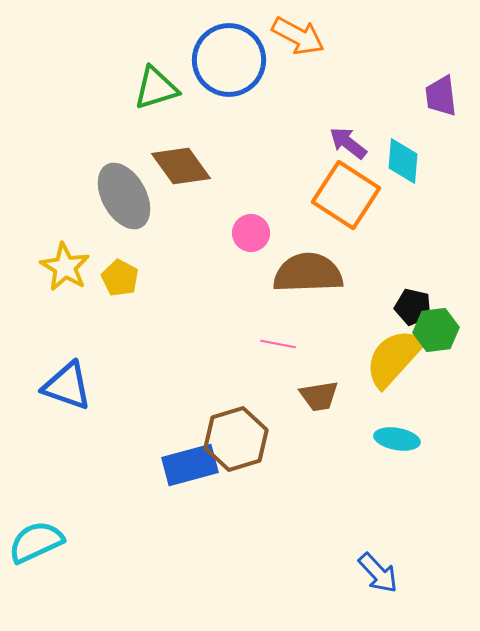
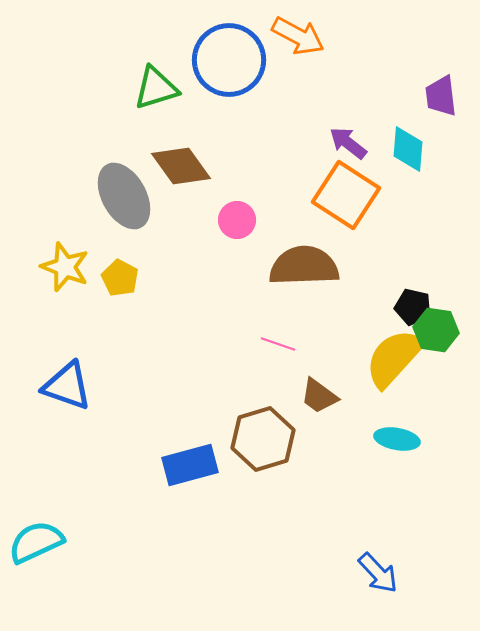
cyan diamond: moved 5 px right, 12 px up
pink circle: moved 14 px left, 13 px up
yellow star: rotated 9 degrees counterclockwise
brown semicircle: moved 4 px left, 7 px up
green hexagon: rotated 15 degrees clockwise
pink line: rotated 8 degrees clockwise
brown trapezoid: rotated 45 degrees clockwise
brown hexagon: moved 27 px right
